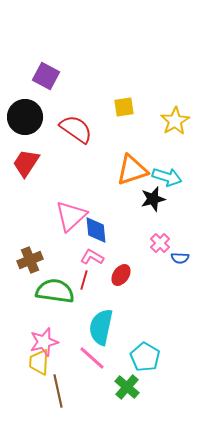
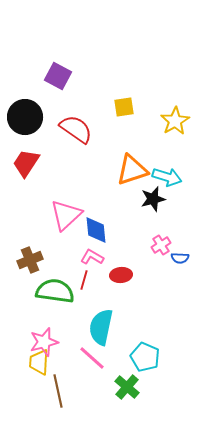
purple square: moved 12 px right
pink triangle: moved 5 px left, 1 px up
pink cross: moved 1 px right, 2 px down; rotated 12 degrees clockwise
red ellipse: rotated 50 degrees clockwise
cyan pentagon: rotated 8 degrees counterclockwise
